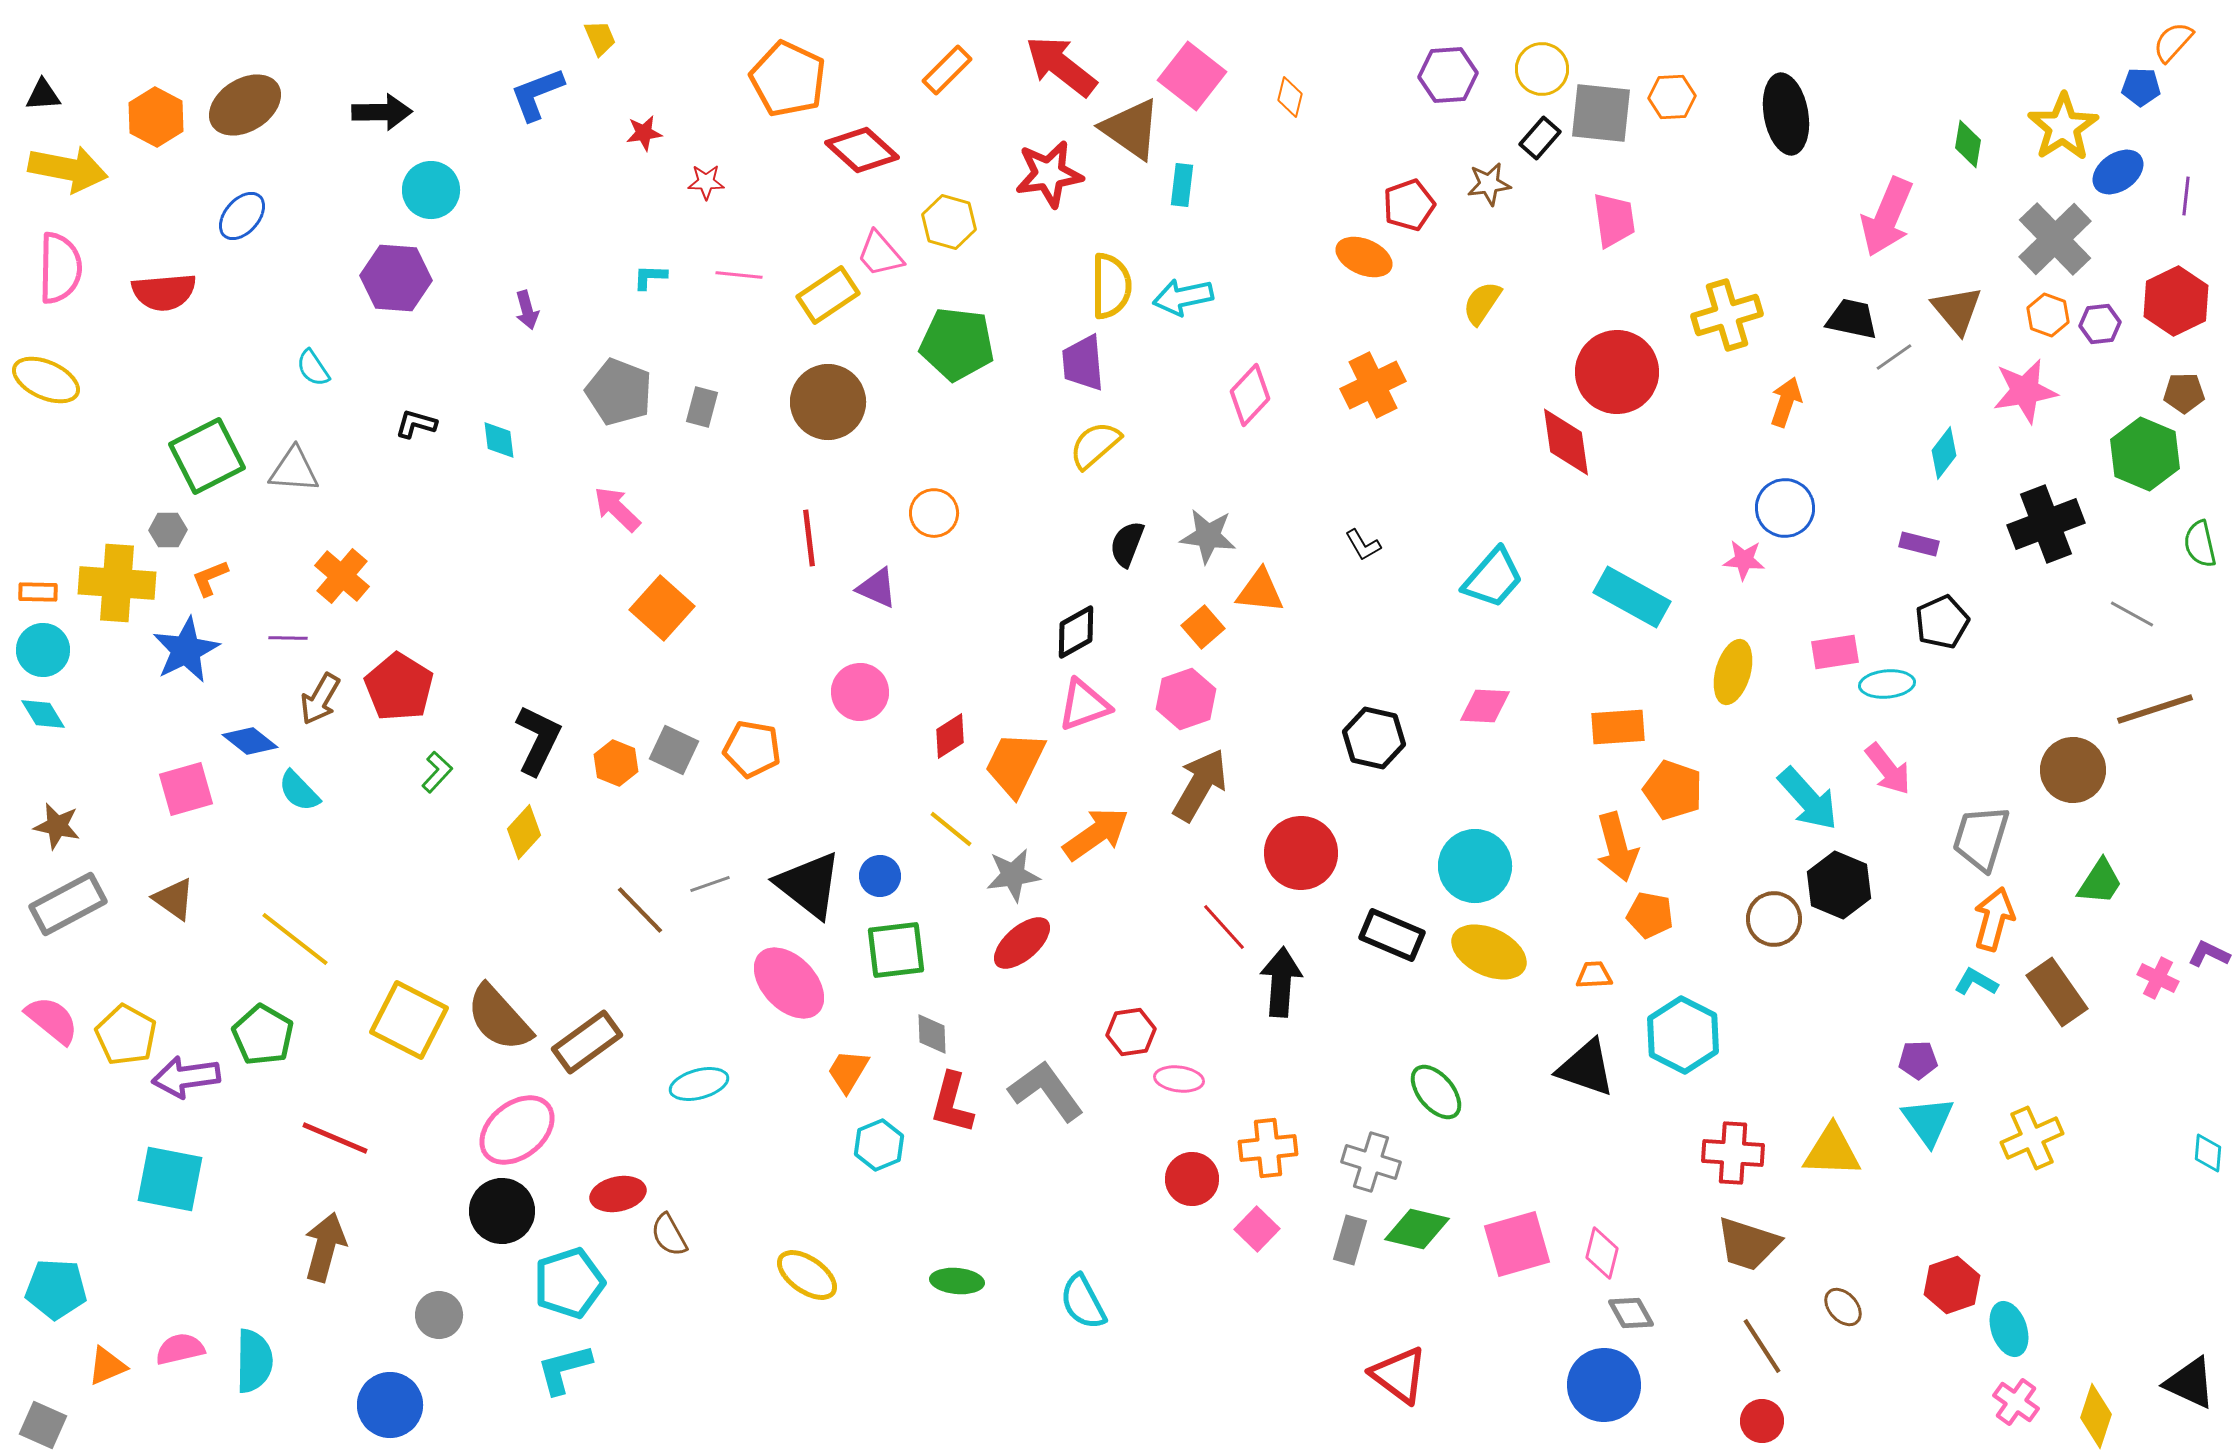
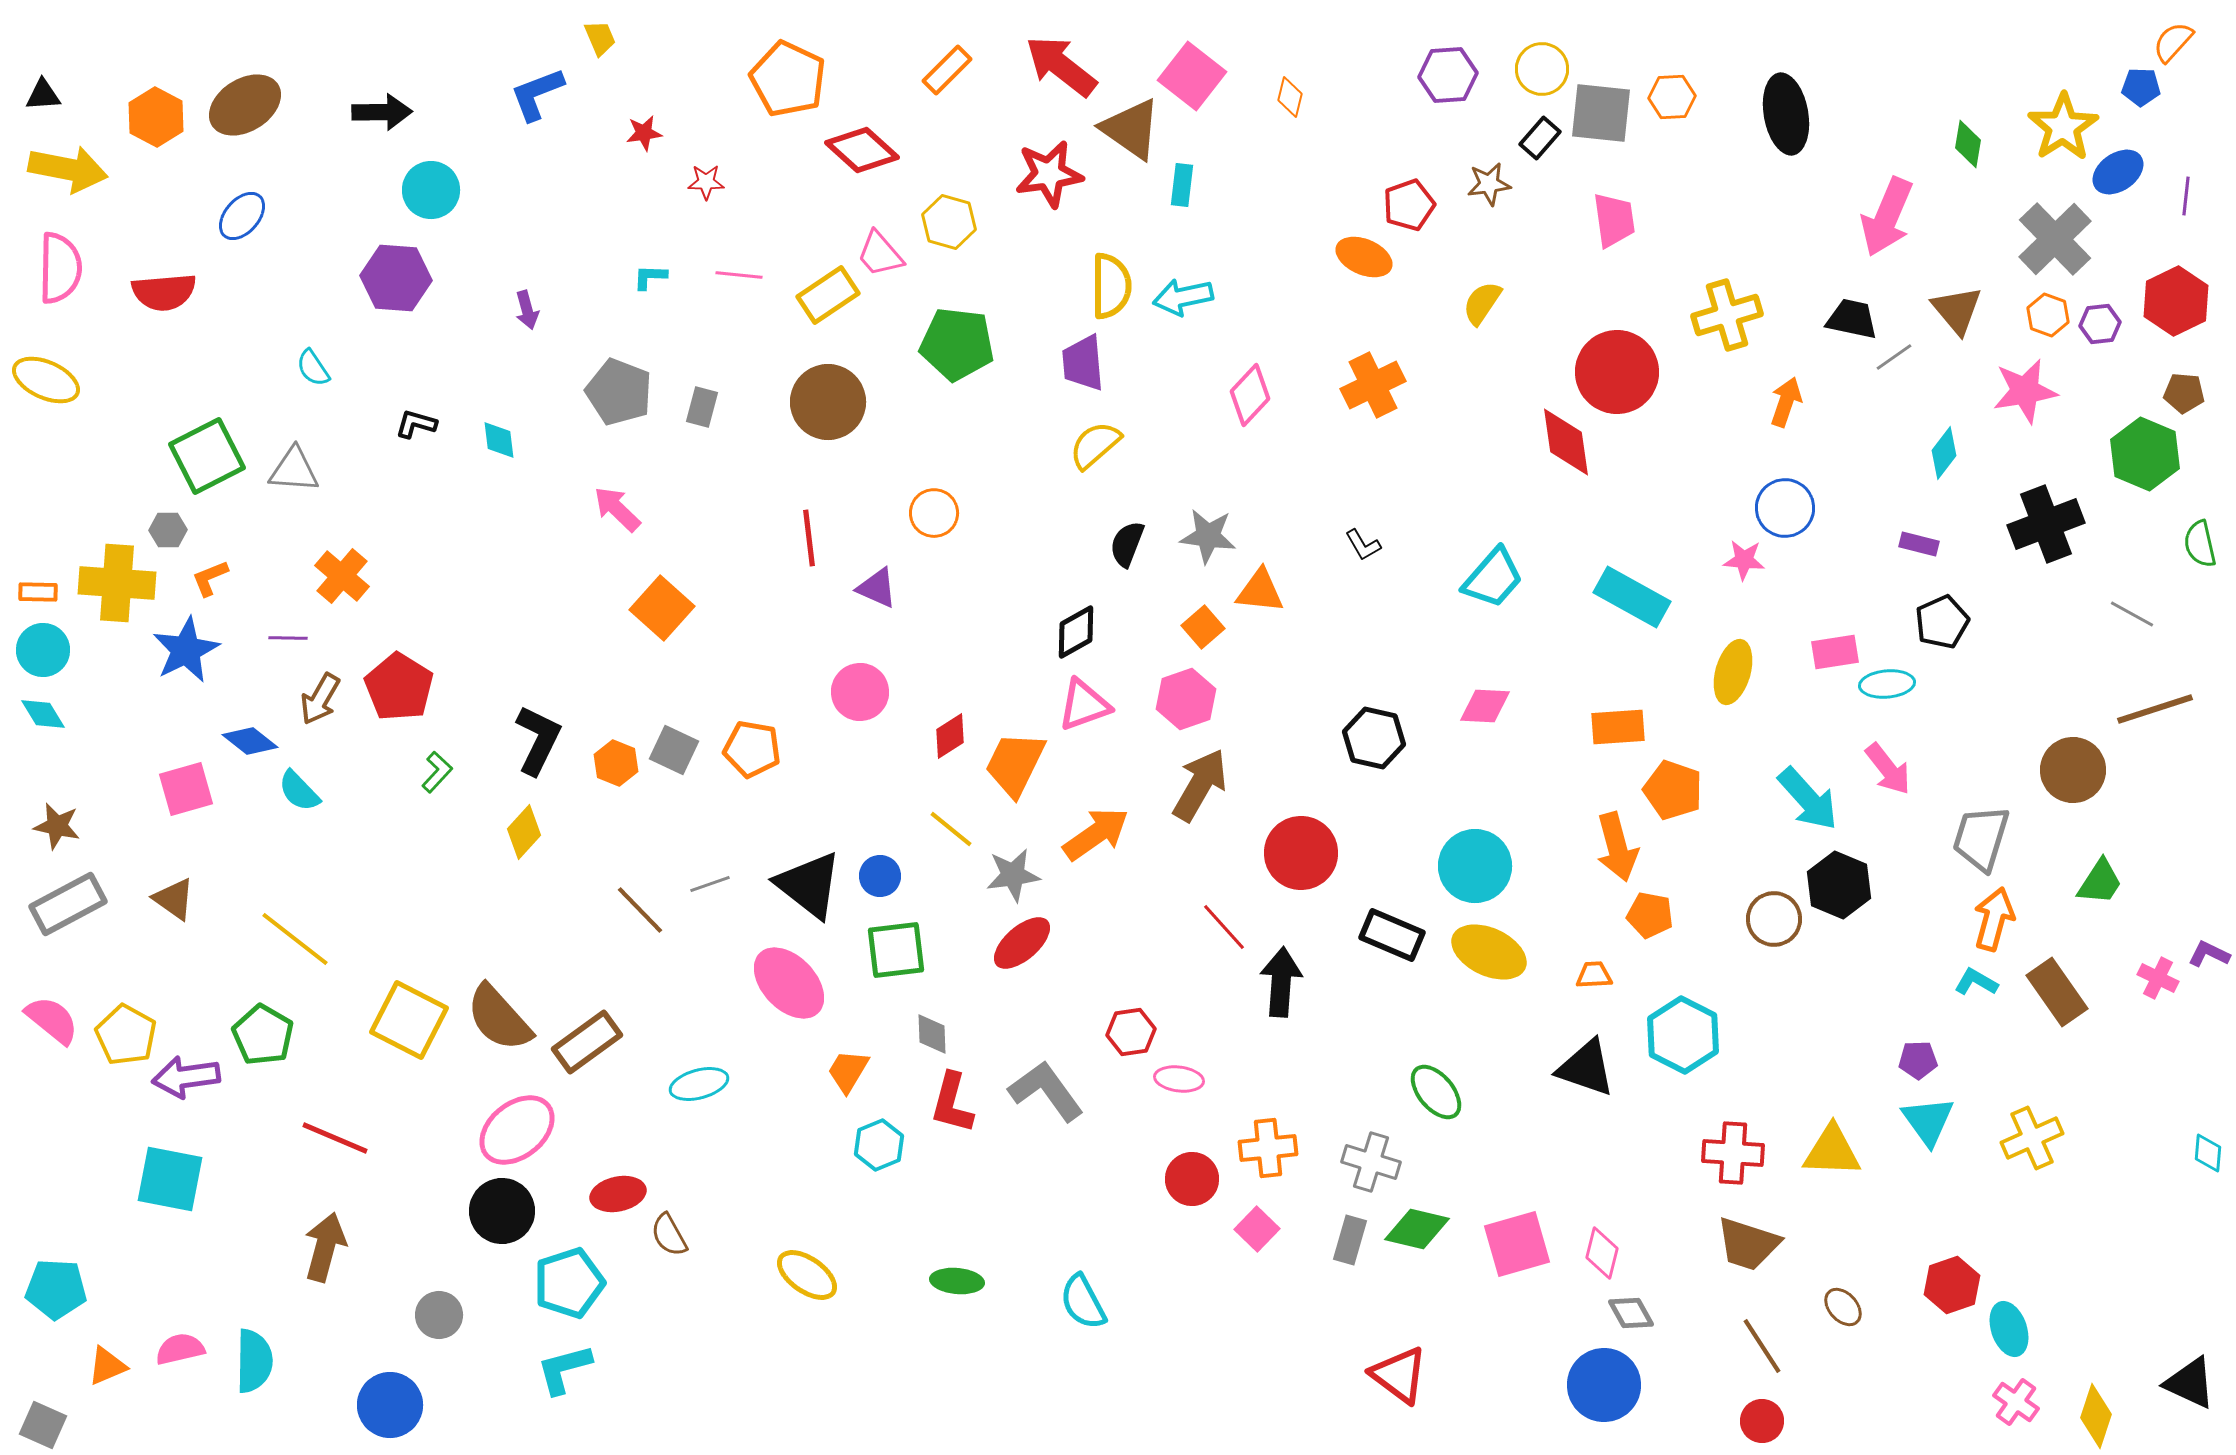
brown pentagon at (2184, 393): rotated 6 degrees clockwise
